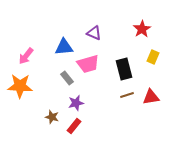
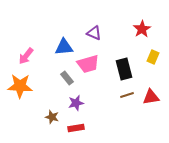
red rectangle: moved 2 px right, 2 px down; rotated 42 degrees clockwise
